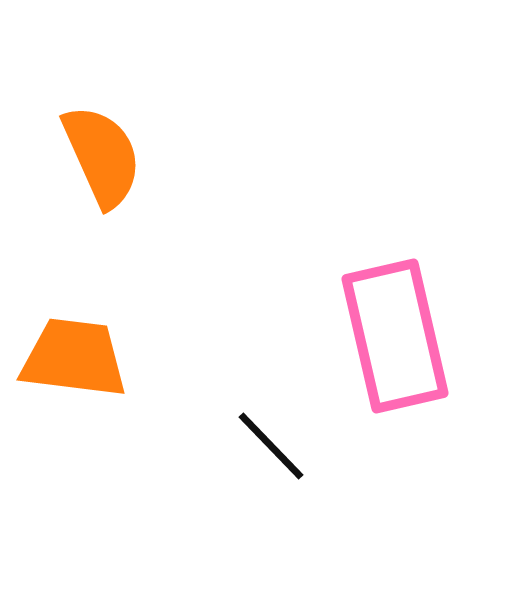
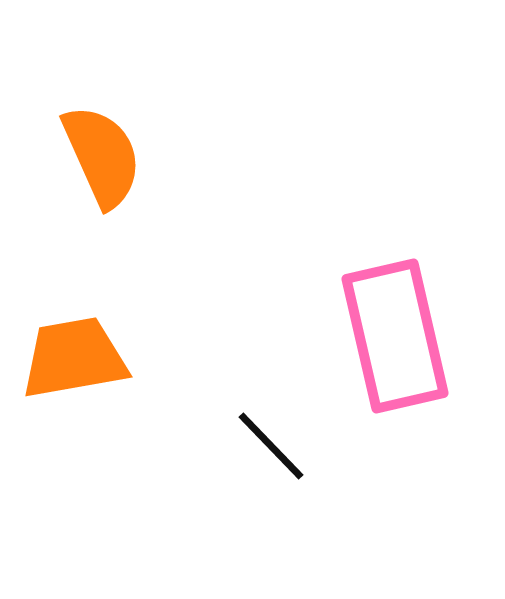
orange trapezoid: rotated 17 degrees counterclockwise
